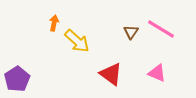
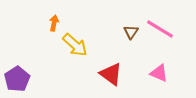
pink line: moved 1 px left
yellow arrow: moved 2 px left, 4 px down
pink triangle: moved 2 px right
